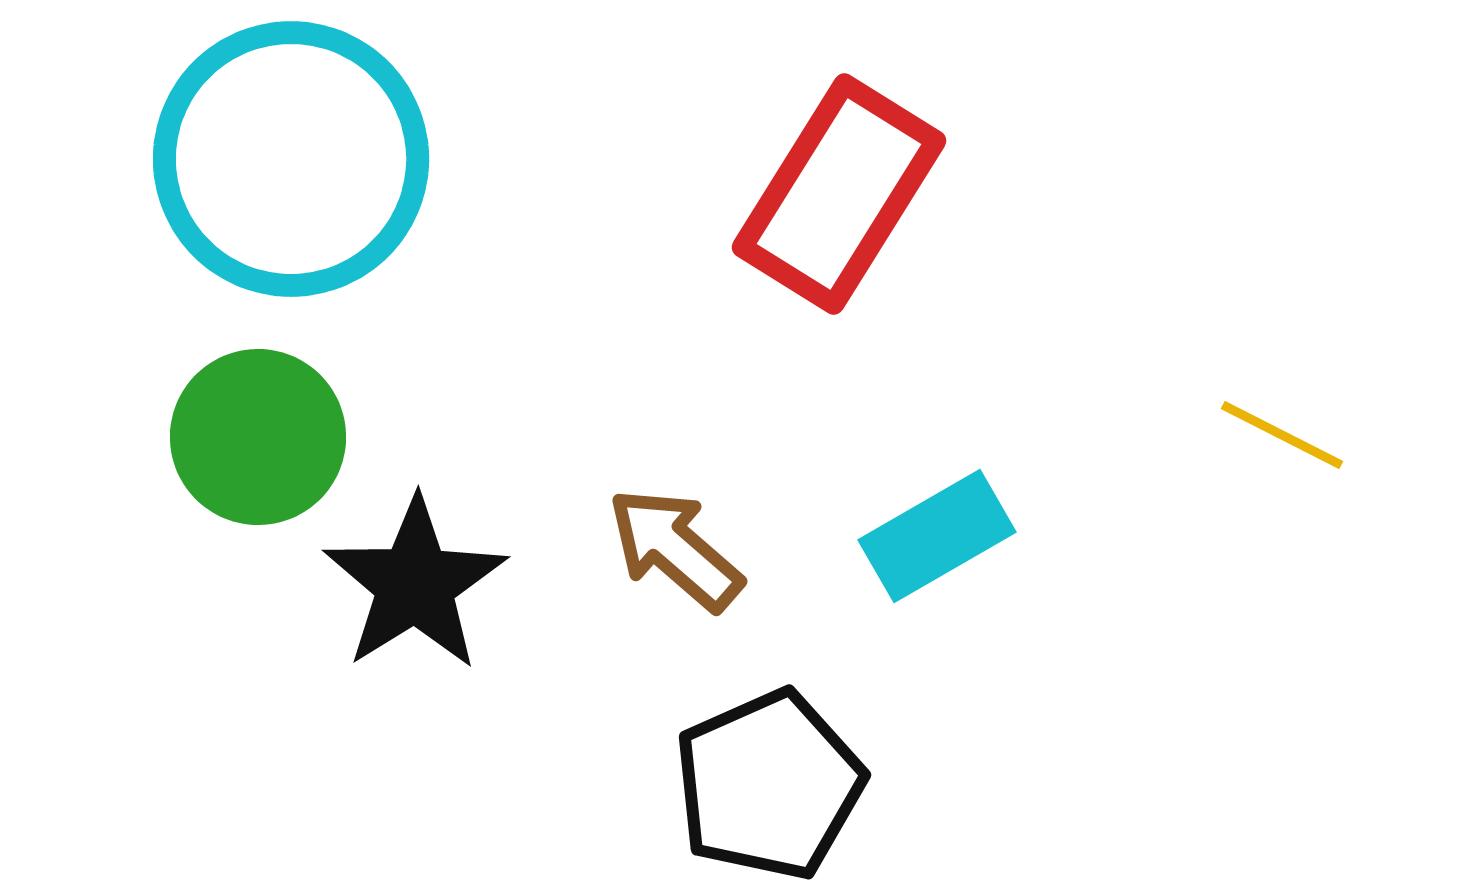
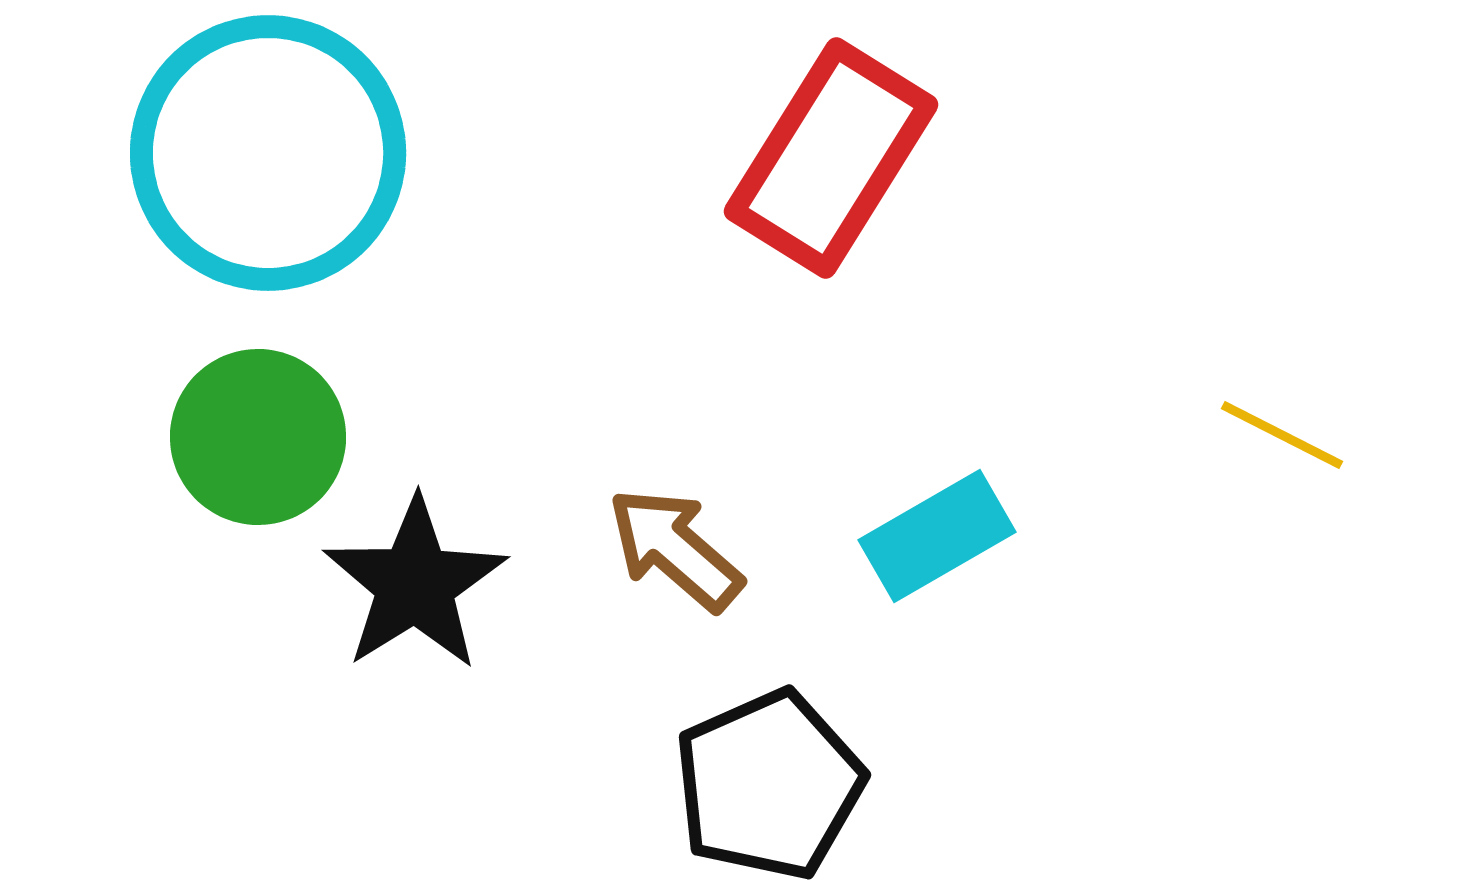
cyan circle: moved 23 px left, 6 px up
red rectangle: moved 8 px left, 36 px up
